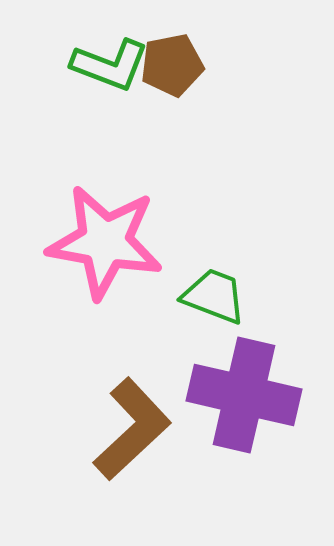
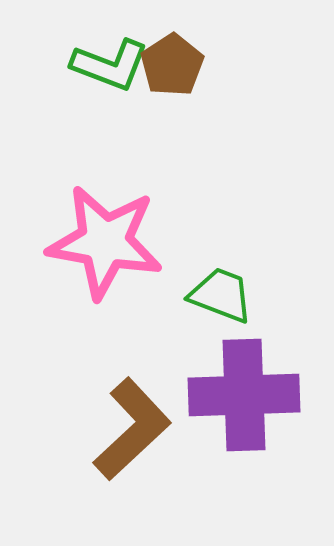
brown pentagon: rotated 22 degrees counterclockwise
green trapezoid: moved 7 px right, 1 px up
purple cross: rotated 15 degrees counterclockwise
